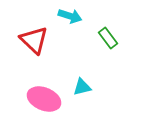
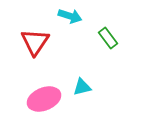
red triangle: moved 1 px right, 2 px down; rotated 20 degrees clockwise
pink ellipse: rotated 44 degrees counterclockwise
